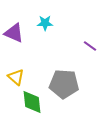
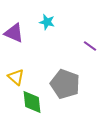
cyan star: moved 2 px right, 1 px up; rotated 14 degrees clockwise
gray pentagon: moved 1 px right; rotated 16 degrees clockwise
